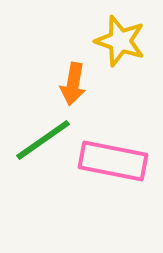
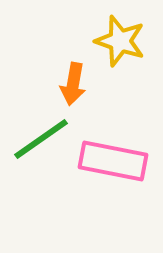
green line: moved 2 px left, 1 px up
